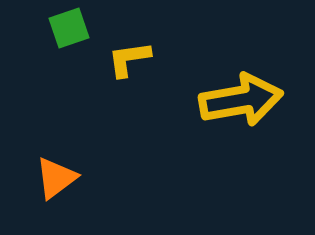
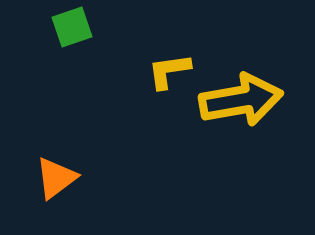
green square: moved 3 px right, 1 px up
yellow L-shape: moved 40 px right, 12 px down
